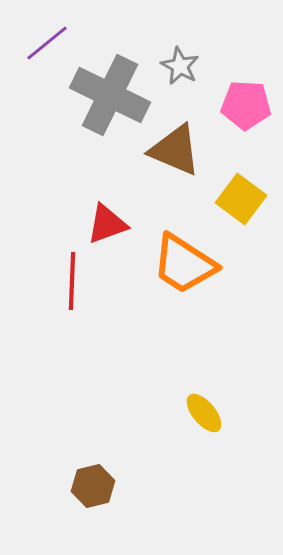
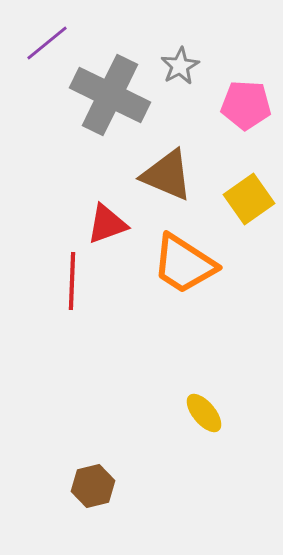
gray star: rotated 15 degrees clockwise
brown triangle: moved 8 px left, 25 px down
yellow square: moved 8 px right; rotated 18 degrees clockwise
